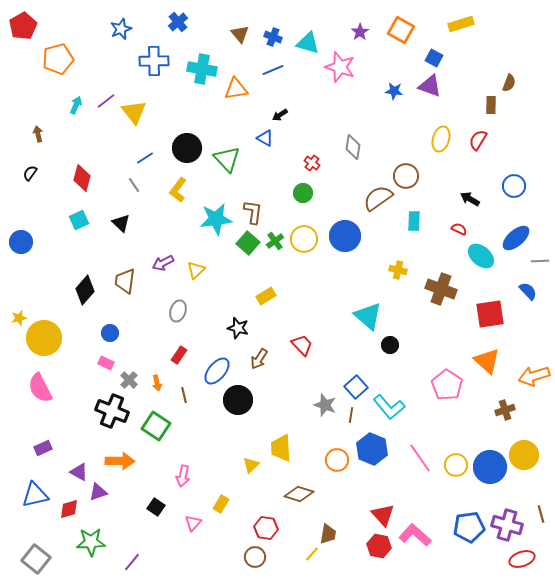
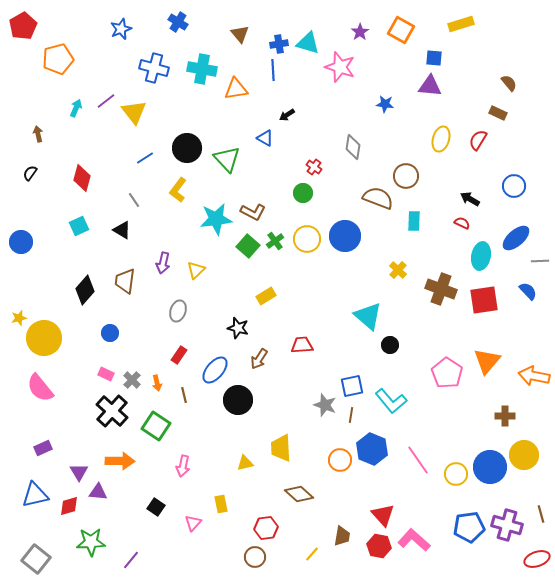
blue cross at (178, 22): rotated 18 degrees counterclockwise
blue cross at (273, 37): moved 6 px right, 7 px down; rotated 30 degrees counterclockwise
blue square at (434, 58): rotated 24 degrees counterclockwise
blue cross at (154, 61): moved 7 px down; rotated 16 degrees clockwise
blue line at (273, 70): rotated 70 degrees counterclockwise
brown semicircle at (509, 83): rotated 60 degrees counterclockwise
purple triangle at (430, 86): rotated 15 degrees counterclockwise
blue star at (394, 91): moved 9 px left, 13 px down
cyan arrow at (76, 105): moved 3 px down
brown rectangle at (491, 105): moved 7 px right, 8 px down; rotated 66 degrees counterclockwise
black arrow at (280, 115): moved 7 px right
red cross at (312, 163): moved 2 px right, 4 px down
gray line at (134, 185): moved 15 px down
brown semicircle at (378, 198): rotated 56 degrees clockwise
brown L-shape at (253, 212): rotated 110 degrees clockwise
cyan square at (79, 220): moved 6 px down
black triangle at (121, 223): moved 1 px right, 7 px down; rotated 12 degrees counterclockwise
red semicircle at (459, 229): moved 3 px right, 6 px up
yellow circle at (304, 239): moved 3 px right
green square at (248, 243): moved 3 px down
cyan ellipse at (481, 256): rotated 60 degrees clockwise
purple arrow at (163, 263): rotated 50 degrees counterclockwise
yellow cross at (398, 270): rotated 30 degrees clockwise
red square at (490, 314): moved 6 px left, 14 px up
red trapezoid at (302, 345): rotated 50 degrees counterclockwise
orange triangle at (487, 361): rotated 28 degrees clockwise
pink rectangle at (106, 363): moved 11 px down
blue ellipse at (217, 371): moved 2 px left, 1 px up
orange arrow at (534, 376): rotated 28 degrees clockwise
gray cross at (129, 380): moved 3 px right
pink pentagon at (447, 385): moved 12 px up
blue square at (356, 387): moved 4 px left, 1 px up; rotated 30 degrees clockwise
pink semicircle at (40, 388): rotated 12 degrees counterclockwise
cyan L-shape at (389, 407): moved 2 px right, 6 px up
brown cross at (505, 410): moved 6 px down; rotated 18 degrees clockwise
black cross at (112, 411): rotated 20 degrees clockwise
pink line at (420, 458): moved 2 px left, 2 px down
orange circle at (337, 460): moved 3 px right
yellow triangle at (251, 465): moved 6 px left, 2 px up; rotated 30 degrees clockwise
yellow circle at (456, 465): moved 9 px down
purple triangle at (79, 472): rotated 30 degrees clockwise
pink arrow at (183, 476): moved 10 px up
purple triangle at (98, 492): rotated 24 degrees clockwise
brown diamond at (299, 494): rotated 24 degrees clockwise
yellow rectangle at (221, 504): rotated 42 degrees counterclockwise
red diamond at (69, 509): moved 3 px up
red hexagon at (266, 528): rotated 15 degrees counterclockwise
brown trapezoid at (328, 534): moved 14 px right, 2 px down
pink L-shape at (415, 535): moved 1 px left, 5 px down
red ellipse at (522, 559): moved 15 px right
purple line at (132, 562): moved 1 px left, 2 px up
